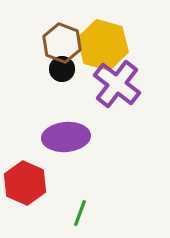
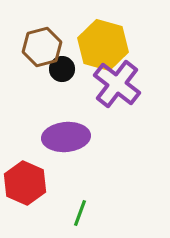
brown hexagon: moved 20 px left, 4 px down; rotated 24 degrees clockwise
